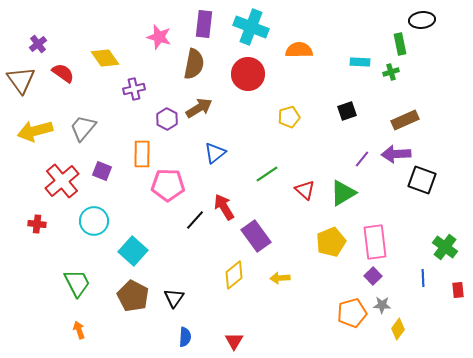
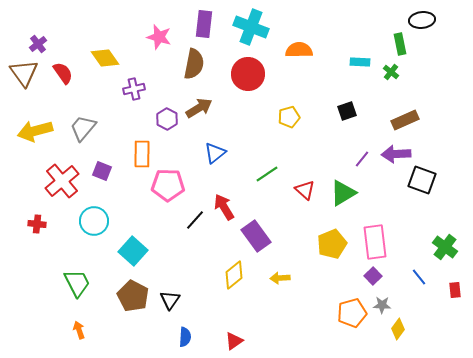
green cross at (391, 72): rotated 35 degrees counterclockwise
red semicircle at (63, 73): rotated 20 degrees clockwise
brown triangle at (21, 80): moved 3 px right, 7 px up
yellow pentagon at (331, 242): moved 1 px right, 2 px down
blue line at (423, 278): moved 4 px left, 1 px up; rotated 36 degrees counterclockwise
red rectangle at (458, 290): moved 3 px left
black triangle at (174, 298): moved 4 px left, 2 px down
red triangle at (234, 341): rotated 24 degrees clockwise
